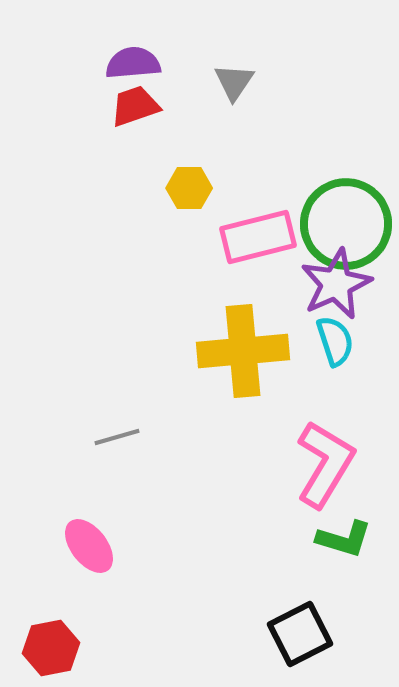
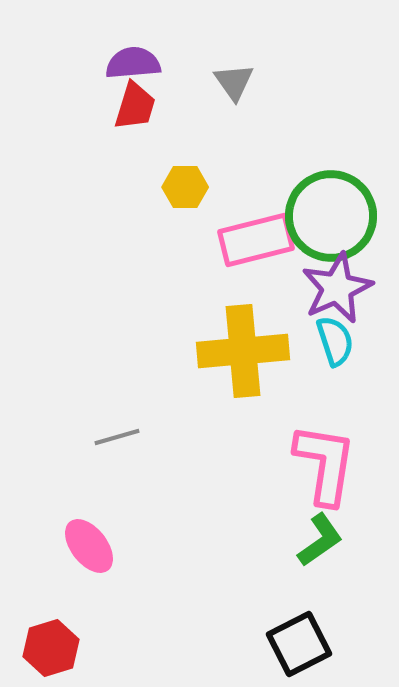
gray triangle: rotated 9 degrees counterclockwise
red trapezoid: rotated 126 degrees clockwise
yellow hexagon: moved 4 px left, 1 px up
green circle: moved 15 px left, 8 px up
pink rectangle: moved 2 px left, 3 px down
purple star: moved 1 px right, 4 px down
pink L-shape: rotated 22 degrees counterclockwise
green L-shape: moved 24 px left, 1 px down; rotated 52 degrees counterclockwise
black square: moved 1 px left, 10 px down
red hexagon: rotated 6 degrees counterclockwise
